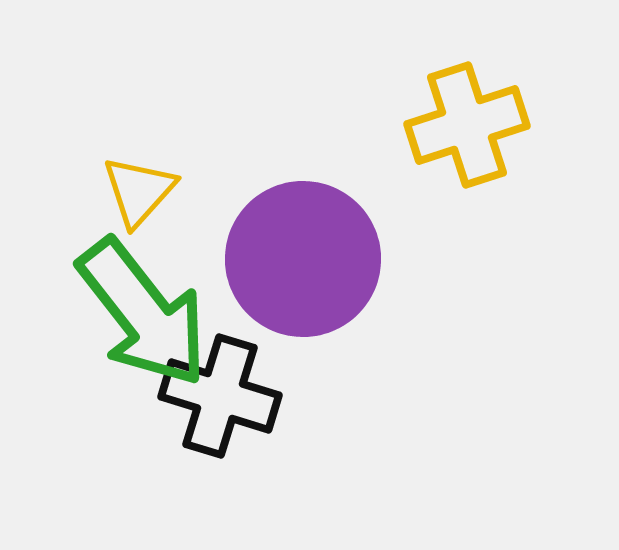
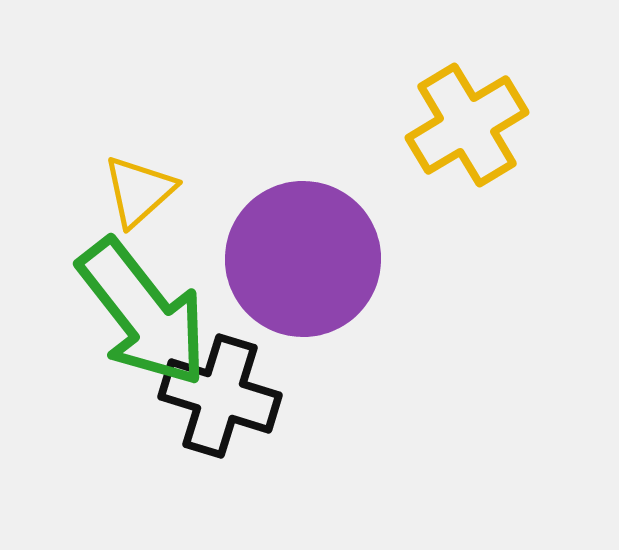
yellow cross: rotated 13 degrees counterclockwise
yellow triangle: rotated 6 degrees clockwise
